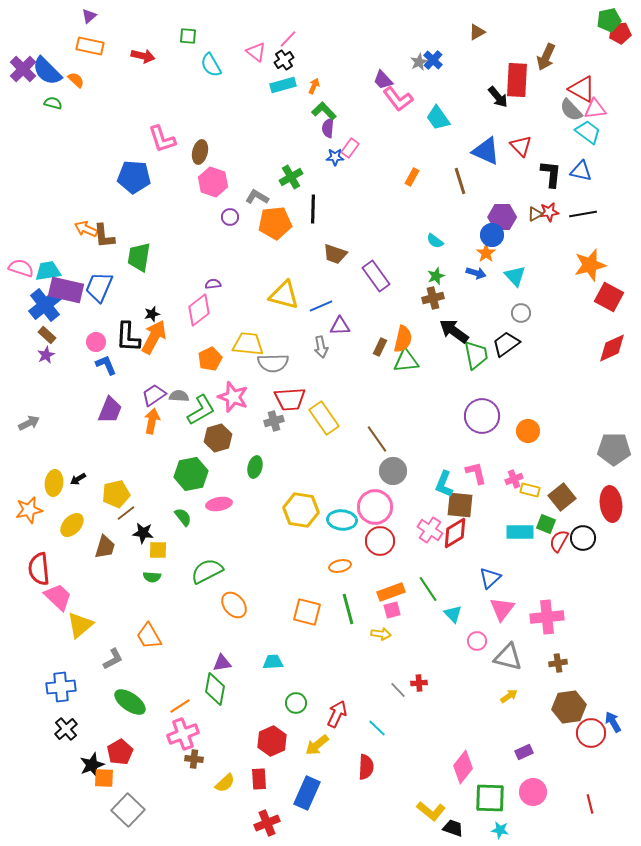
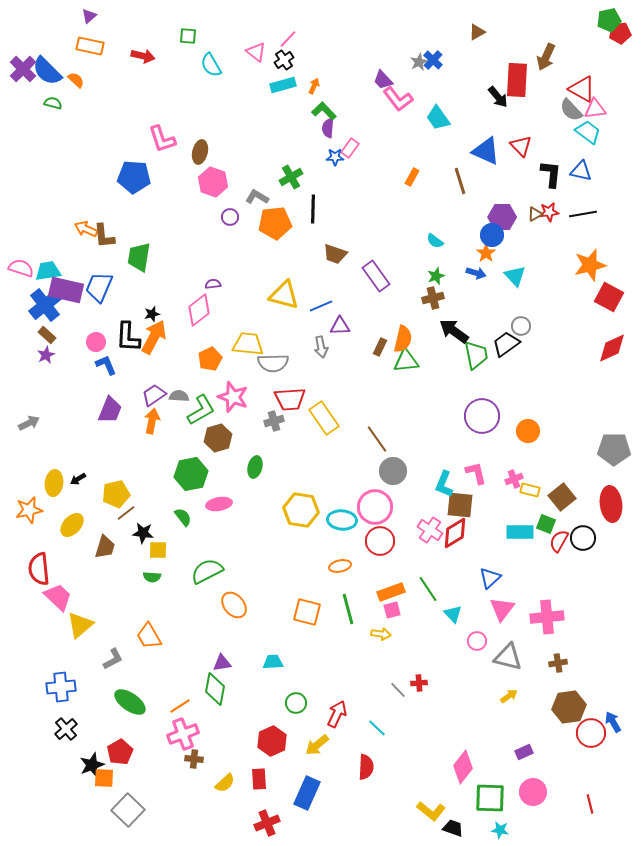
gray circle at (521, 313): moved 13 px down
